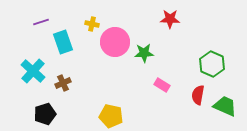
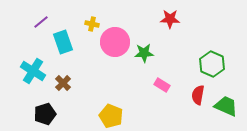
purple line: rotated 21 degrees counterclockwise
cyan cross: rotated 10 degrees counterclockwise
brown cross: rotated 21 degrees counterclockwise
green trapezoid: moved 1 px right
yellow pentagon: rotated 10 degrees clockwise
